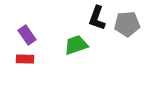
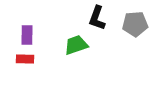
gray pentagon: moved 8 px right
purple rectangle: rotated 36 degrees clockwise
